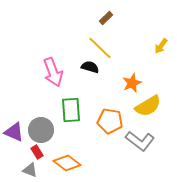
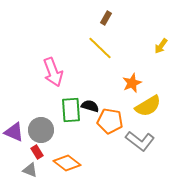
brown rectangle: rotated 16 degrees counterclockwise
black semicircle: moved 39 px down
